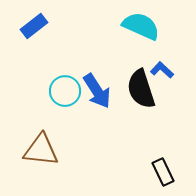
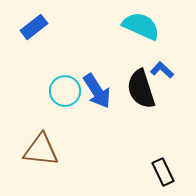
blue rectangle: moved 1 px down
